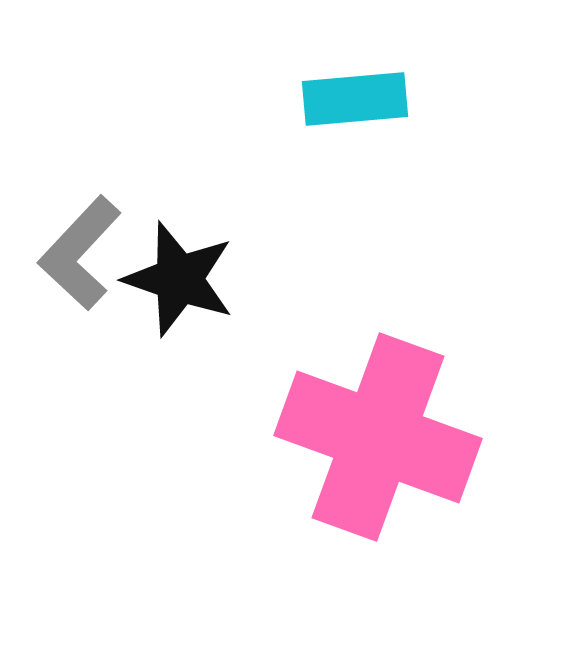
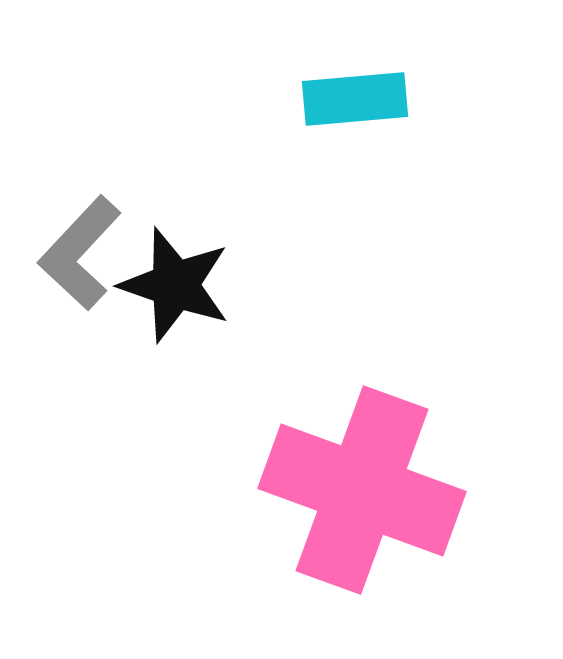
black star: moved 4 px left, 6 px down
pink cross: moved 16 px left, 53 px down
